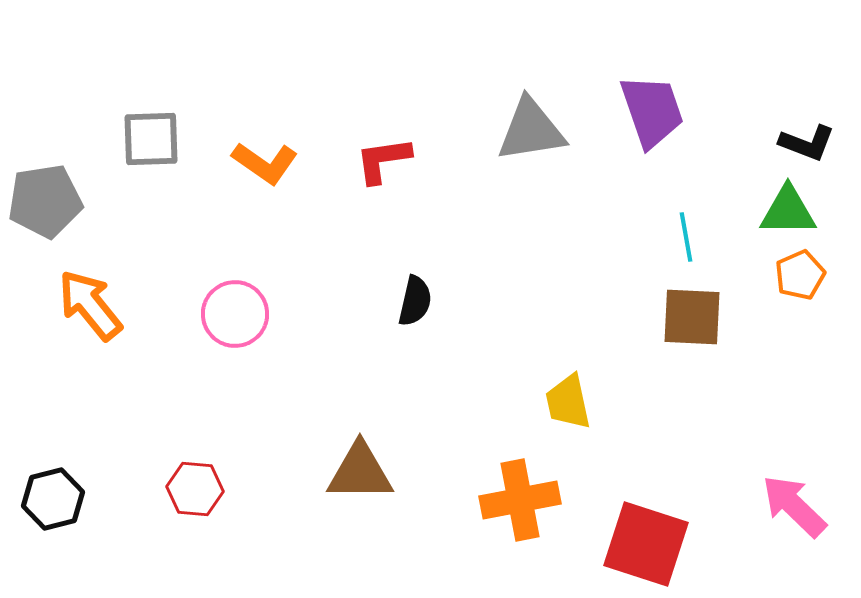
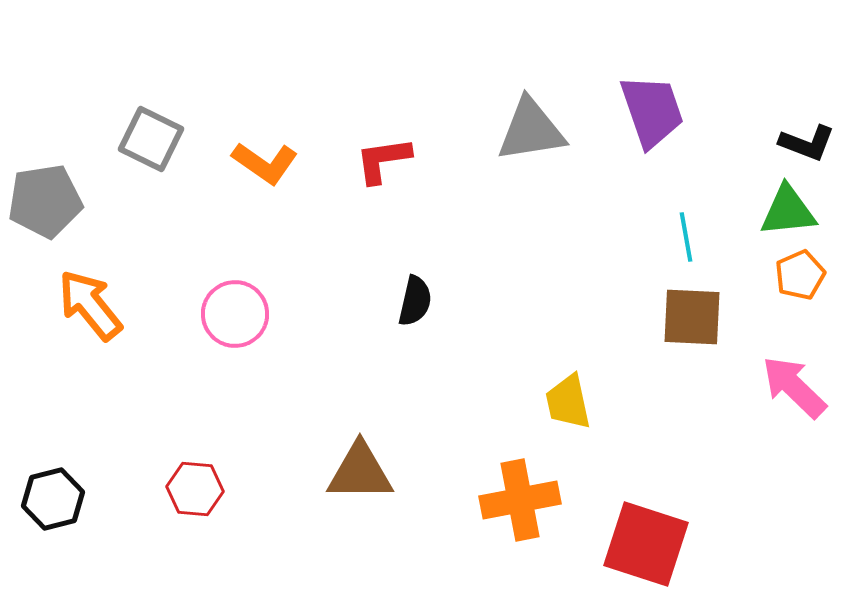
gray square: rotated 28 degrees clockwise
green triangle: rotated 6 degrees counterclockwise
pink arrow: moved 119 px up
